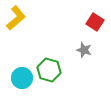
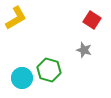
yellow L-shape: rotated 10 degrees clockwise
red square: moved 3 px left, 2 px up
